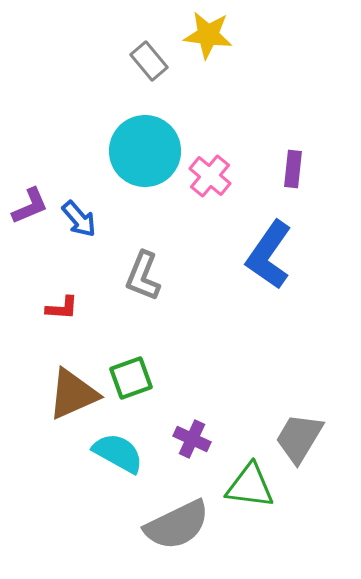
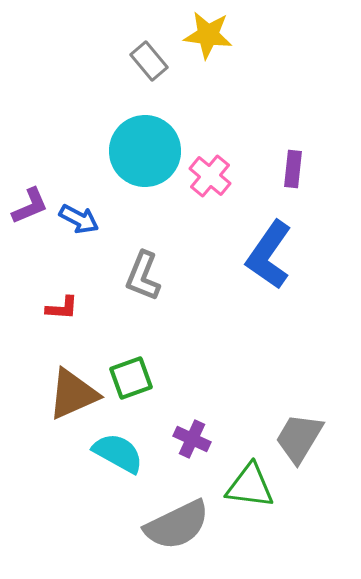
blue arrow: rotated 21 degrees counterclockwise
